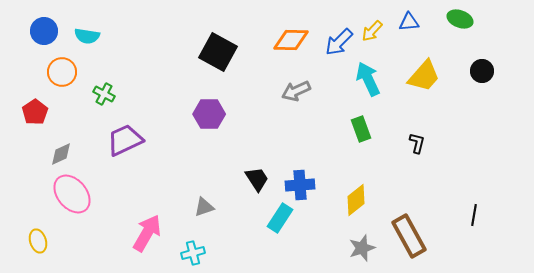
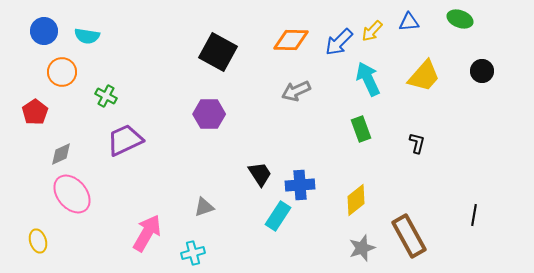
green cross: moved 2 px right, 2 px down
black trapezoid: moved 3 px right, 5 px up
cyan rectangle: moved 2 px left, 2 px up
